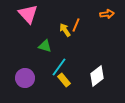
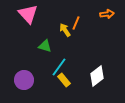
orange line: moved 2 px up
purple circle: moved 1 px left, 2 px down
